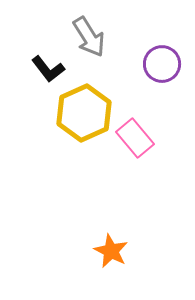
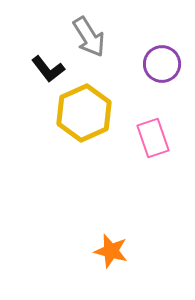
pink rectangle: moved 18 px right; rotated 21 degrees clockwise
orange star: rotated 12 degrees counterclockwise
